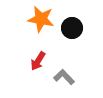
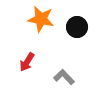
black circle: moved 5 px right, 1 px up
red arrow: moved 11 px left, 1 px down
